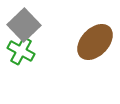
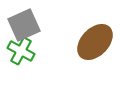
gray square: rotated 20 degrees clockwise
